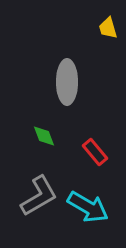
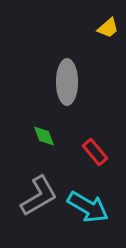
yellow trapezoid: rotated 115 degrees counterclockwise
